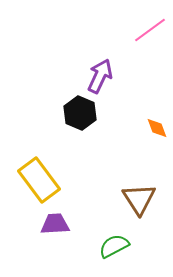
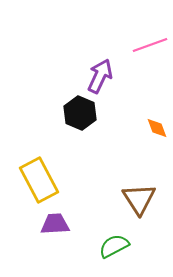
pink line: moved 15 px down; rotated 16 degrees clockwise
yellow rectangle: rotated 9 degrees clockwise
